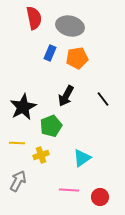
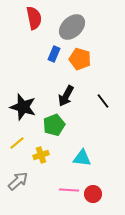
gray ellipse: moved 2 px right, 1 px down; rotated 56 degrees counterclockwise
blue rectangle: moved 4 px right, 1 px down
orange pentagon: moved 3 px right, 1 px down; rotated 25 degrees clockwise
black line: moved 2 px down
black star: rotated 28 degrees counterclockwise
green pentagon: moved 3 px right, 1 px up
yellow line: rotated 42 degrees counterclockwise
cyan triangle: rotated 42 degrees clockwise
gray arrow: rotated 20 degrees clockwise
red circle: moved 7 px left, 3 px up
